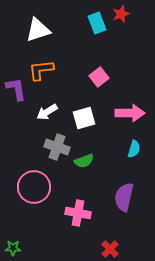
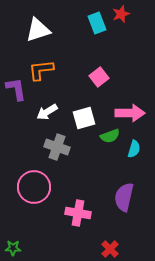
green semicircle: moved 26 px right, 25 px up
